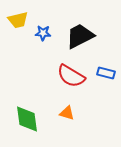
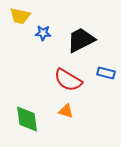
yellow trapezoid: moved 2 px right, 4 px up; rotated 25 degrees clockwise
black trapezoid: moved 1 px right, 4 px down
red semicircle: moved 3 px left, 4 px down
orange triangle: moved 1 px left, 2 px up
